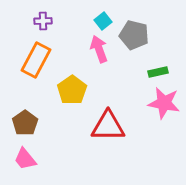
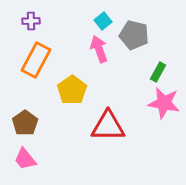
purple cross: moved 12 px left
green rectangle: rotated 48 degrees counterclockwise
